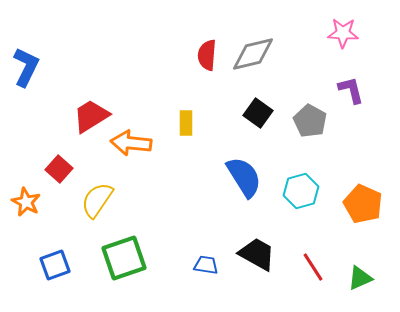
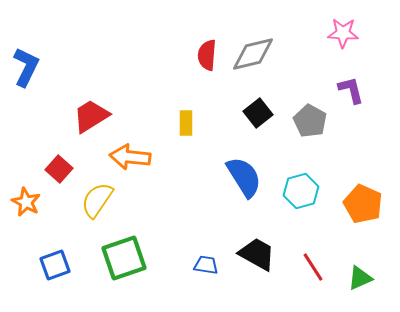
black square: rotated 16 degrees clockwise
orange arrow: moved 1 px left, 14 px down
